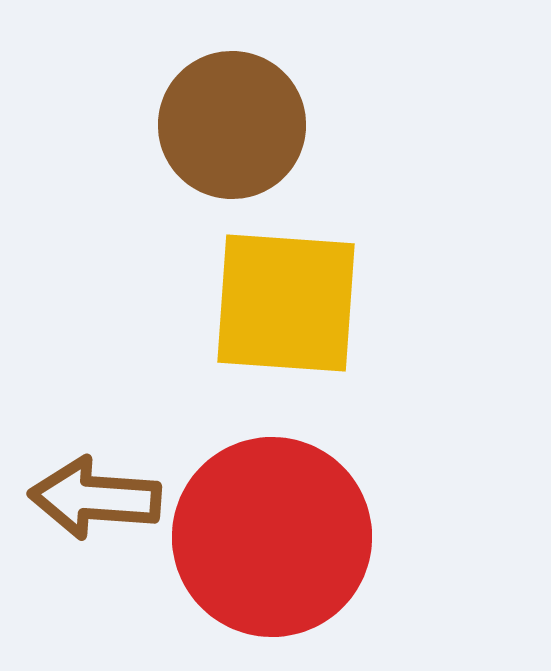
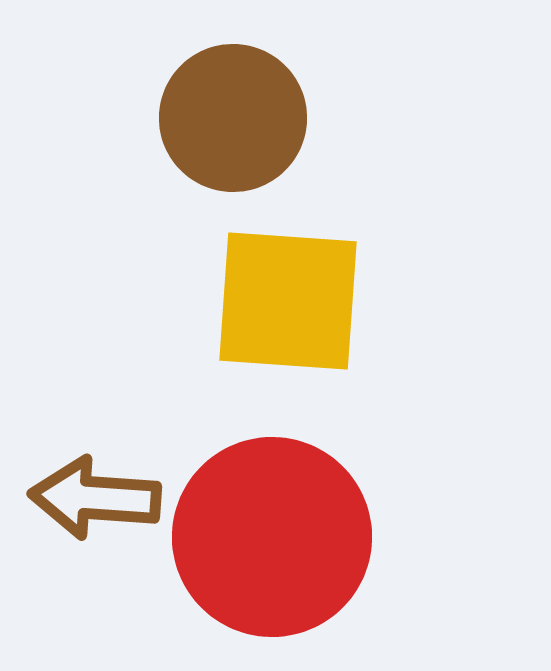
brown circle: moved 1 px right, 7 px up
yellow square: moved 2 px right, 2 px up
